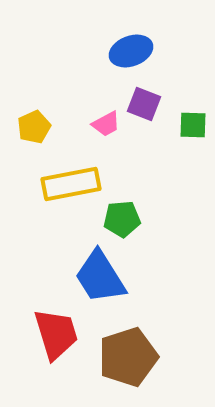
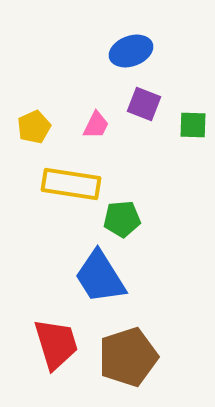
pink trapezoid: moved 10 px left, 1 px down; rotated 36 degrees counterclockwise
yellow rectangle: rotated 20 degrees clockwise
red trapezoid: moved 10 px down
